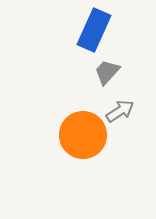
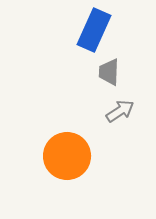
gray trapezoid: moved 2 px right; rotated 40 degrees counterclockwise
orange circle: moved 16 px left, 21 px down
